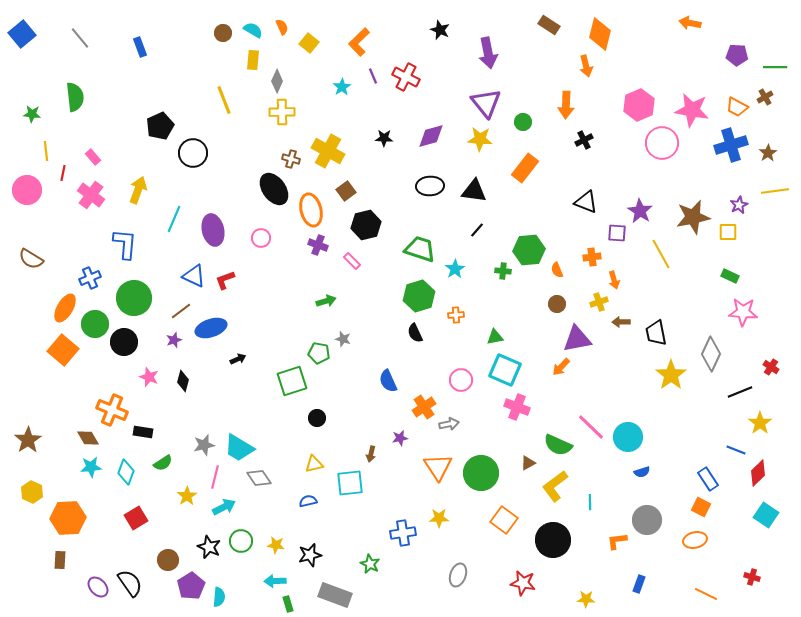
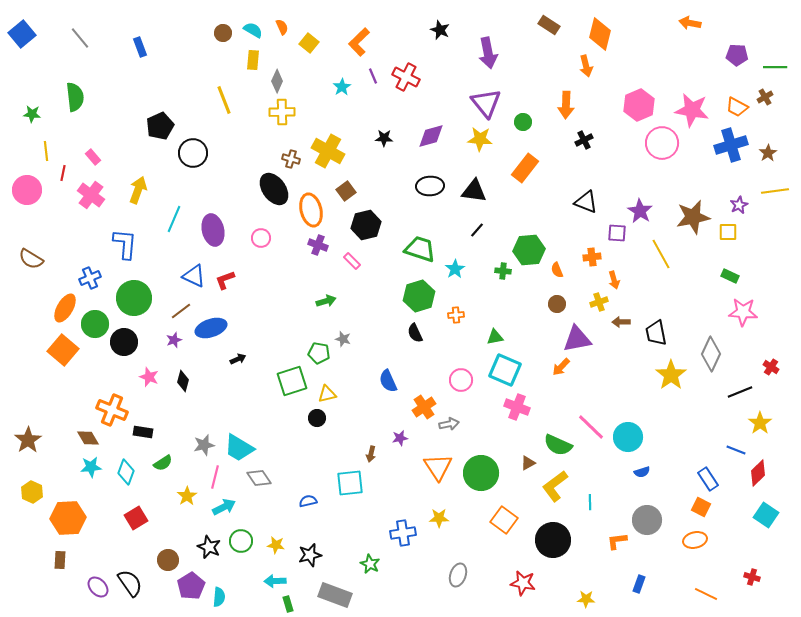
yellow triangle at (314, 464): moved 13 px right, 70 px up
